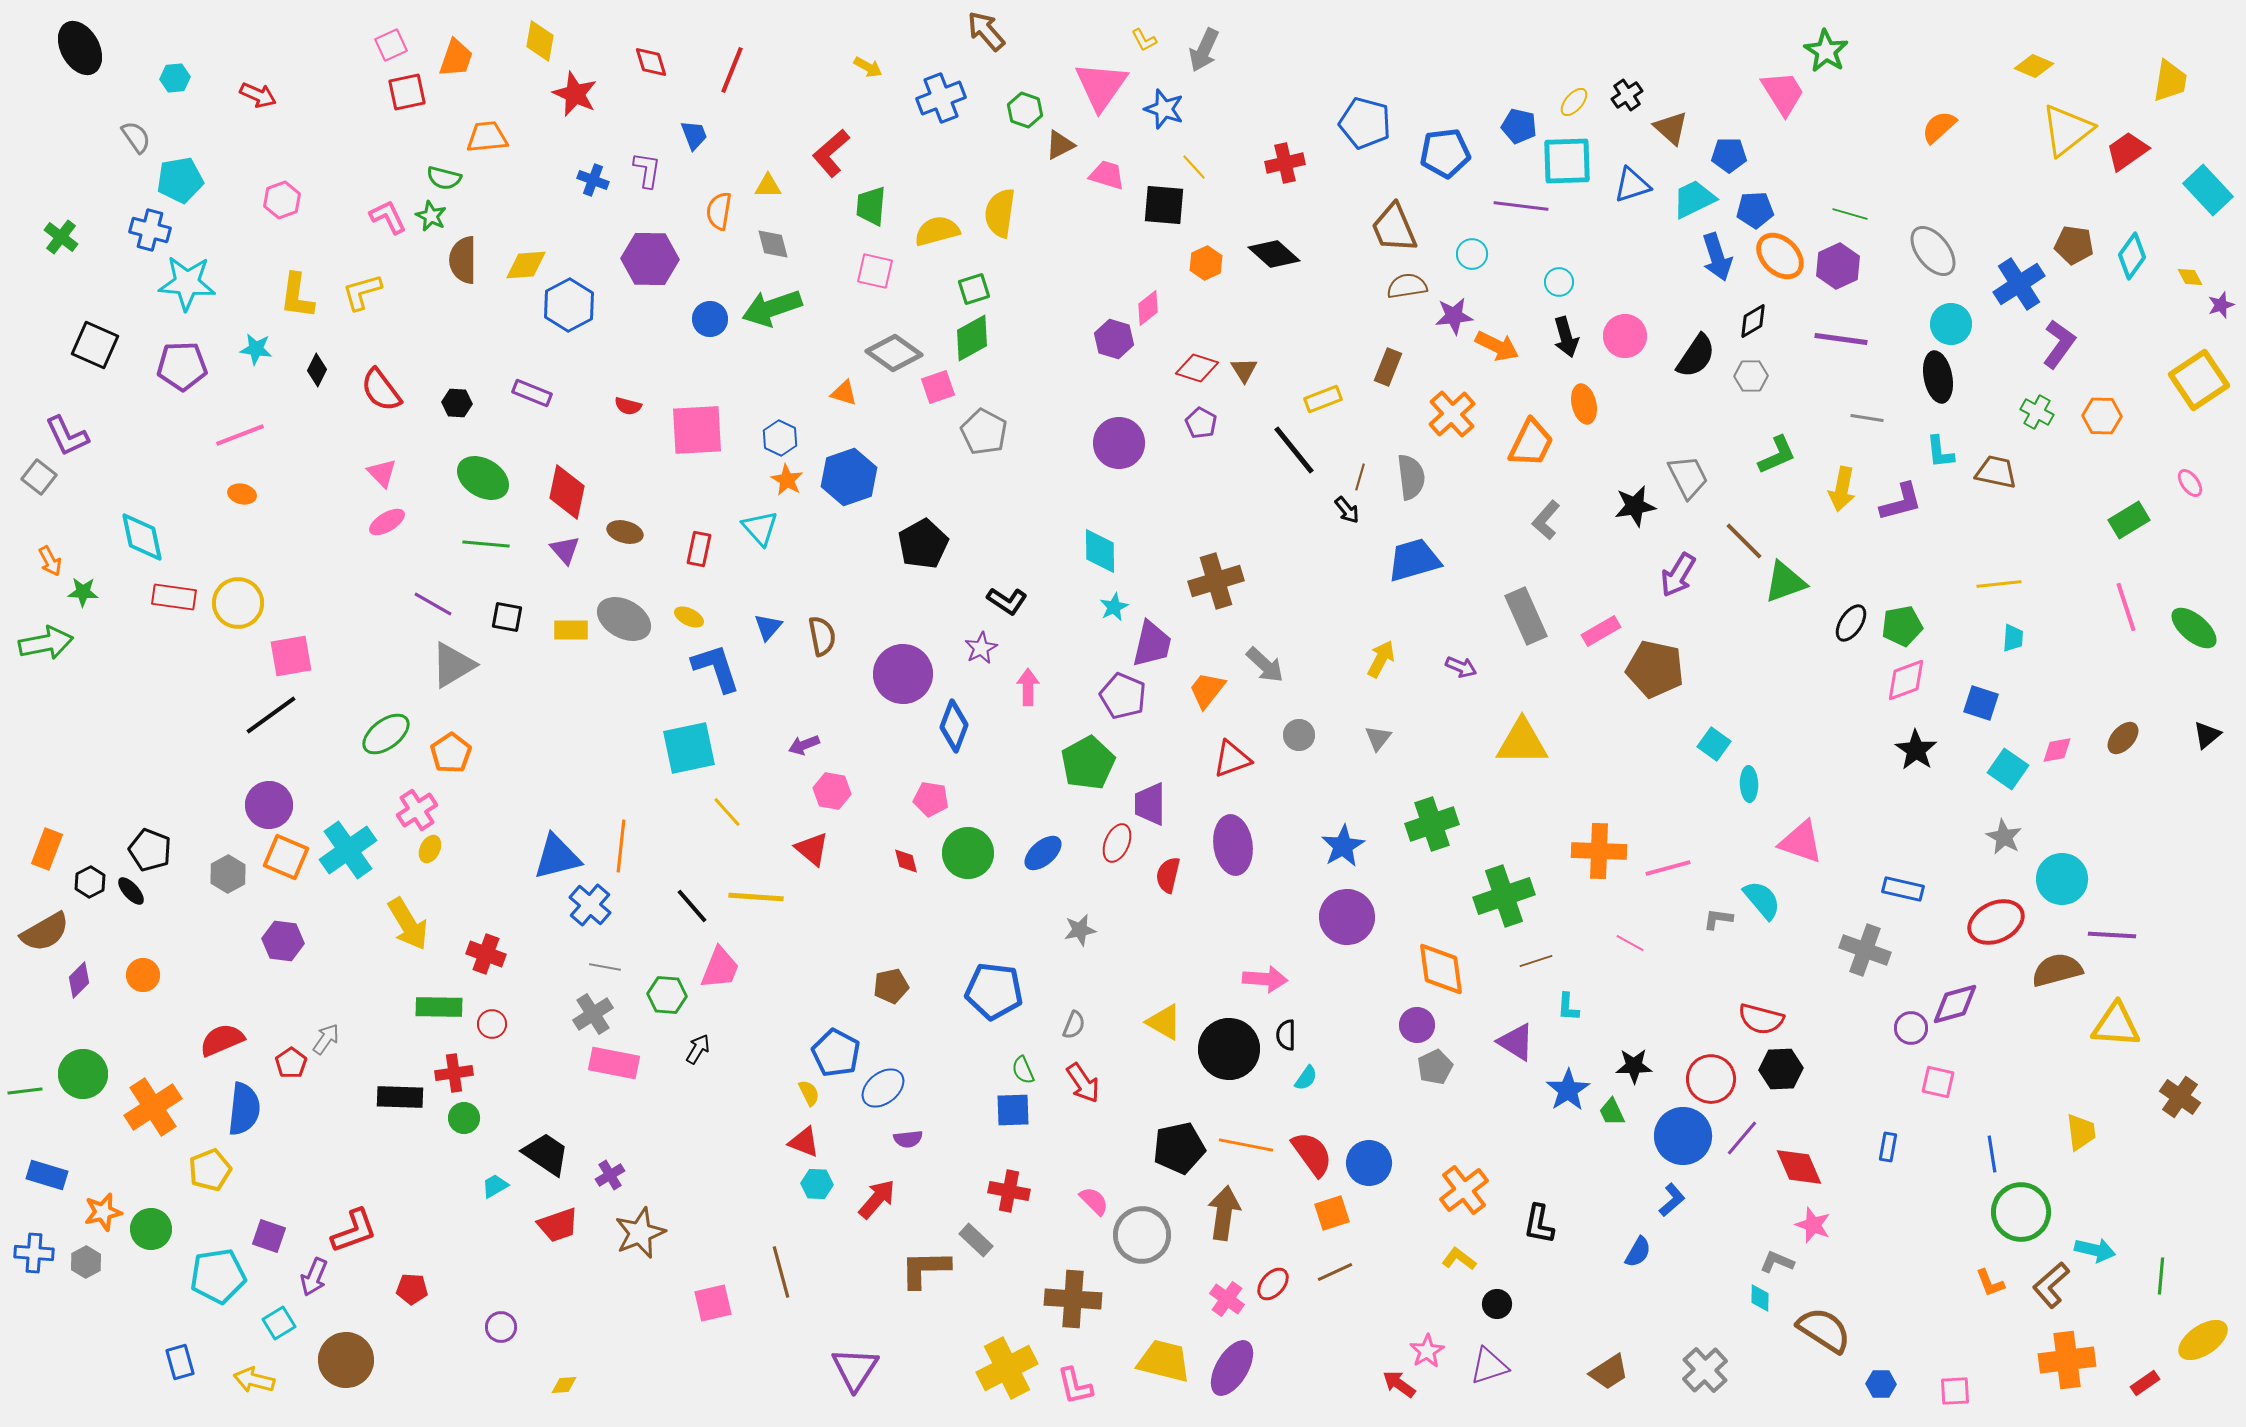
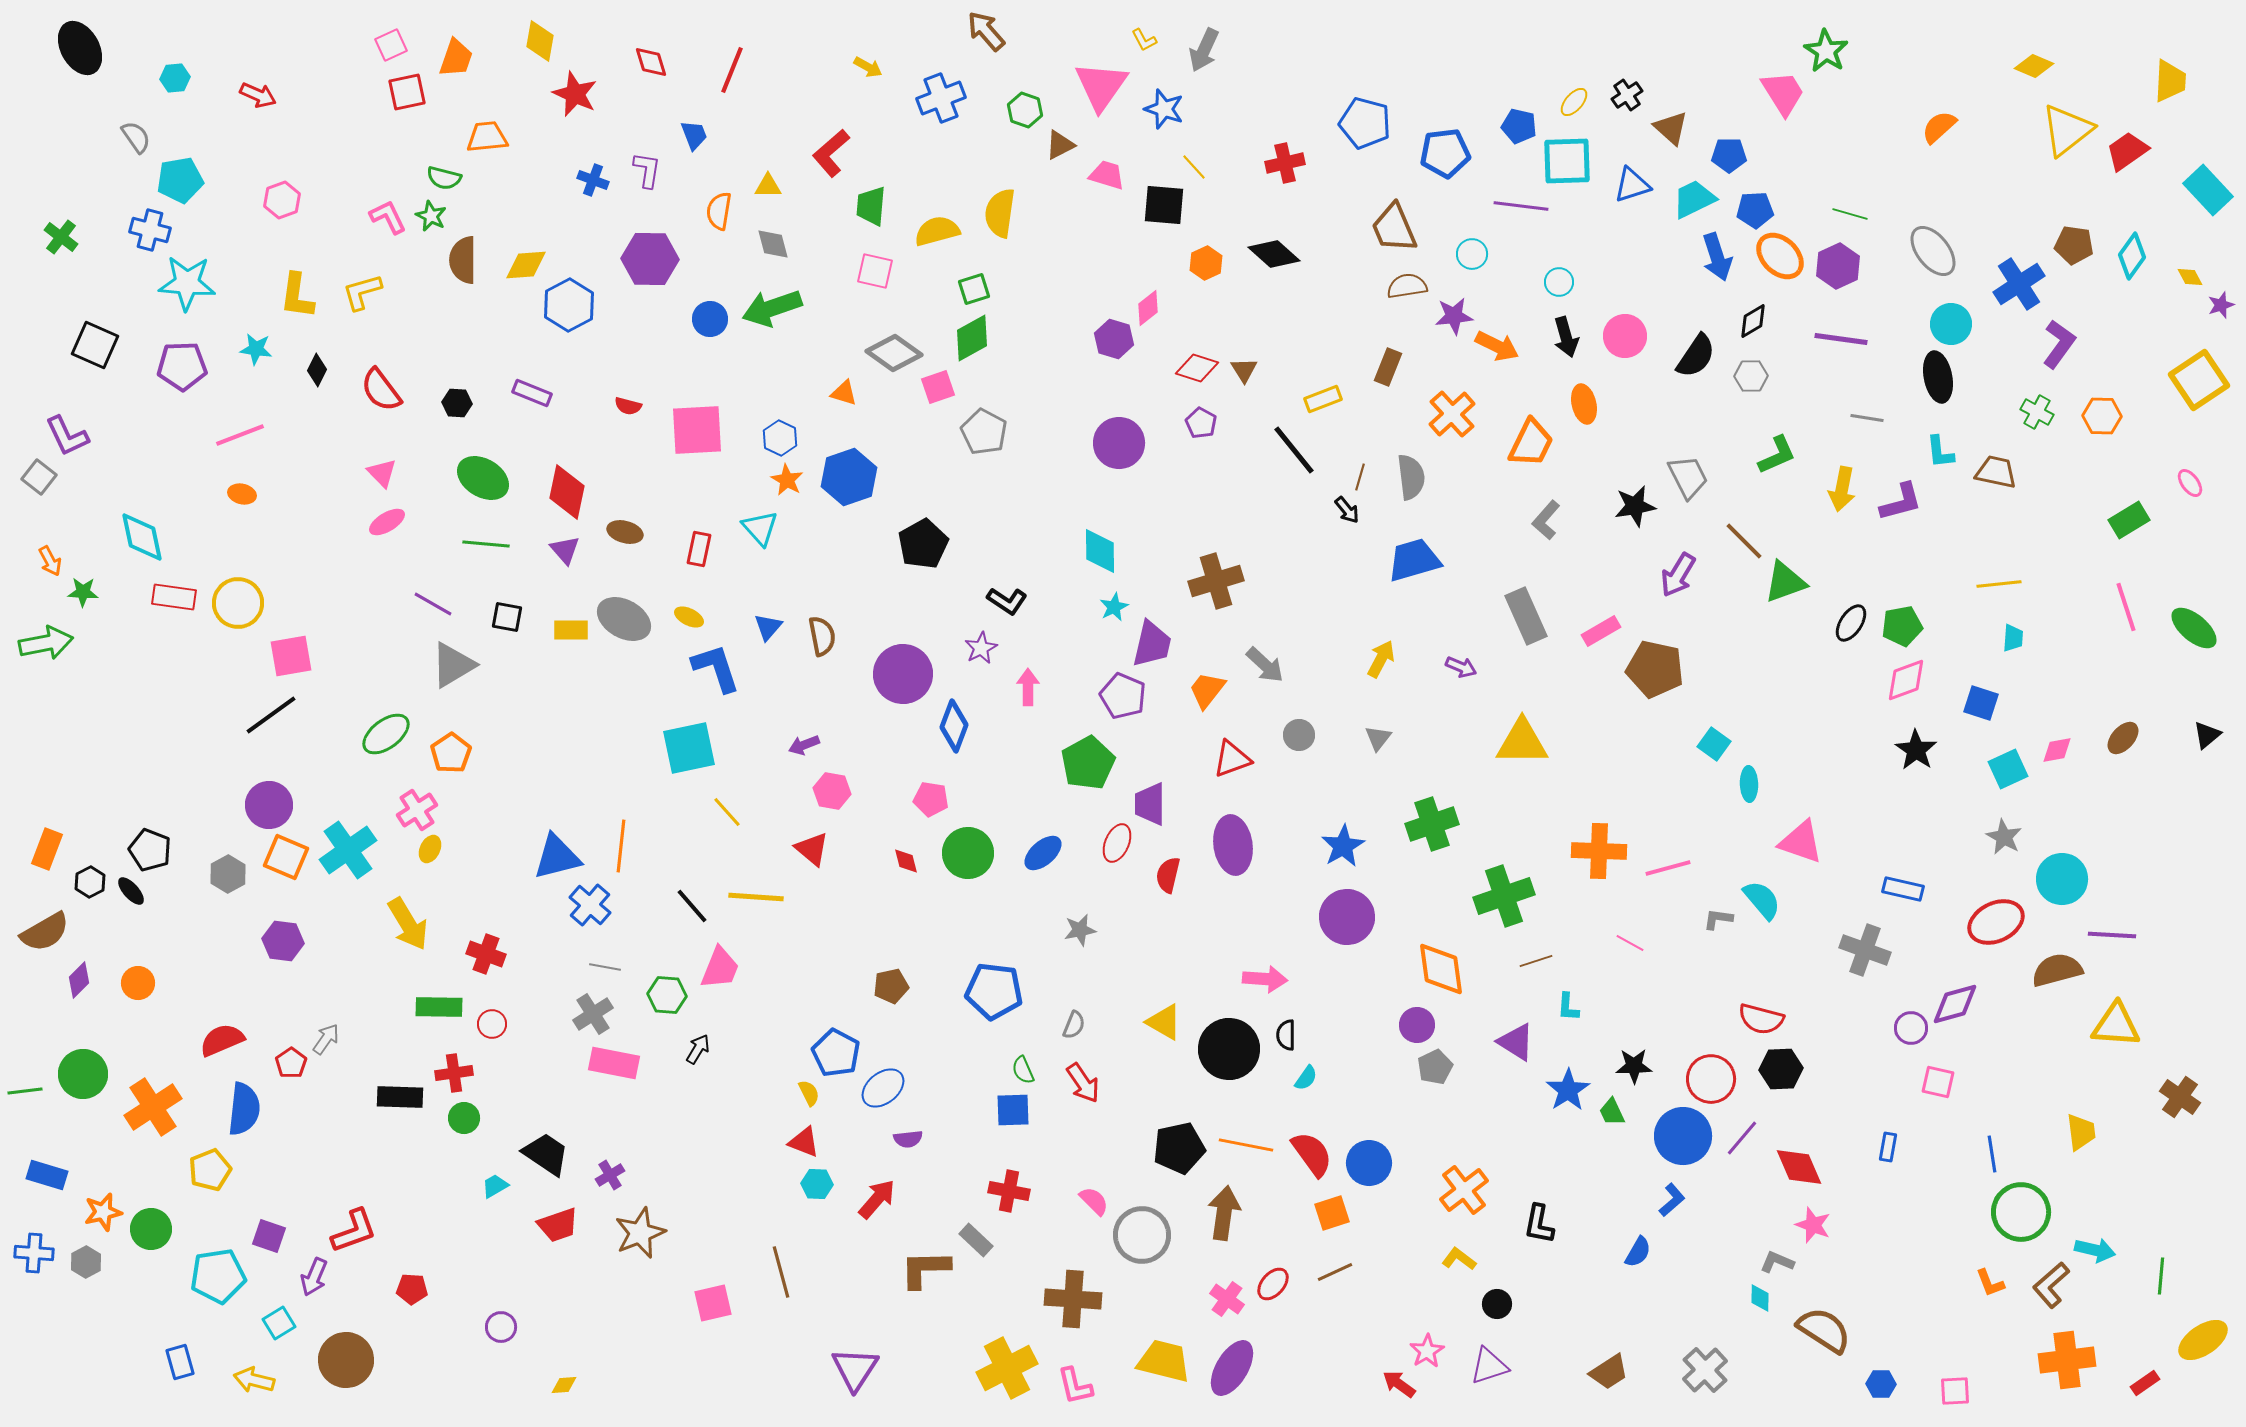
yellow trapezoid at (2170, 81): rotated 6 degrees counterclockwise
cyan square at (2008, 769): rotated 30 degrees clockwise
orange circle at (143, 975): moved 5 px left, 8 px down
